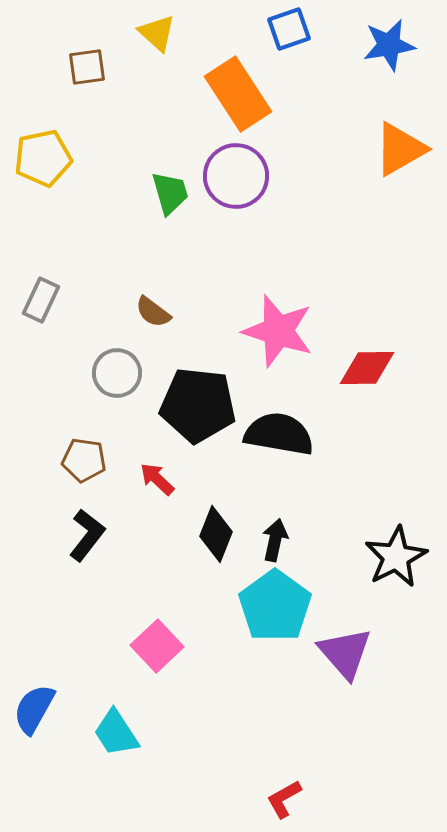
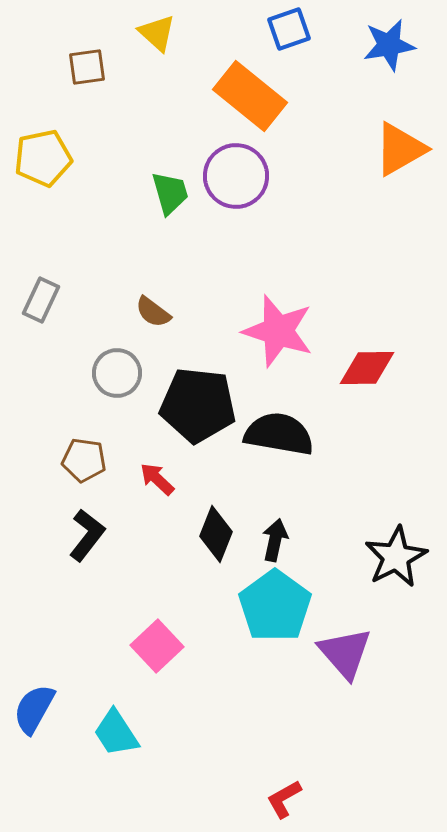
orange rectangle: moved 12 px right, 2 px down; rotated 18 degrees counterclockwise
